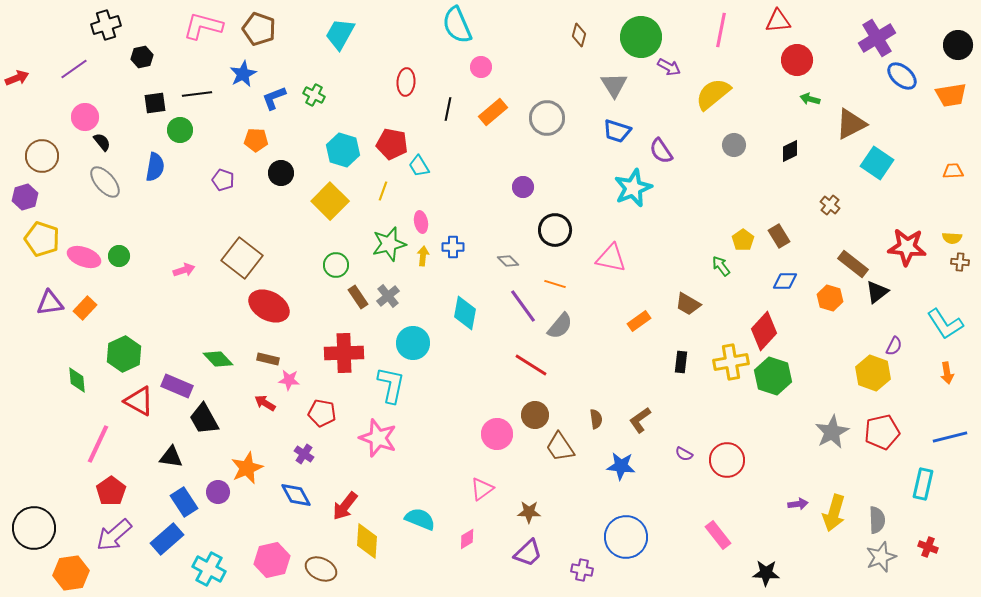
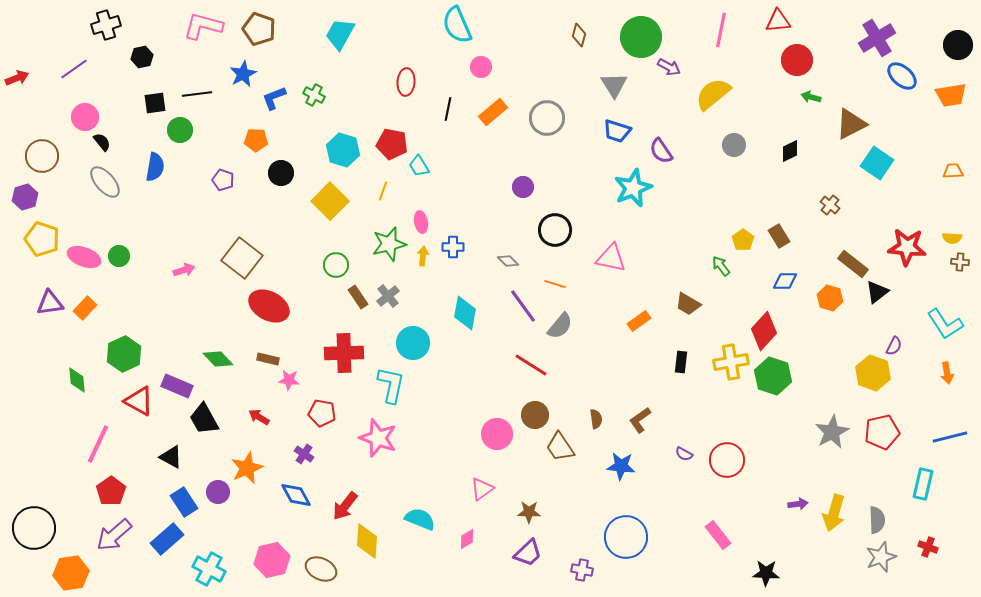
green arrow at (810, 99): moved 1 px right, 2 px up
red arrow at (265, 403): moved 6 px left, 14 px down
black triangle at (171, 457): rotated 20 degrees clockwise
